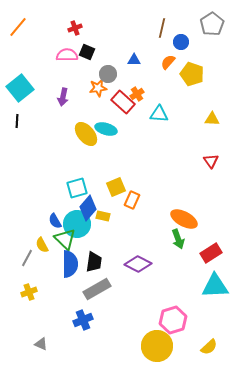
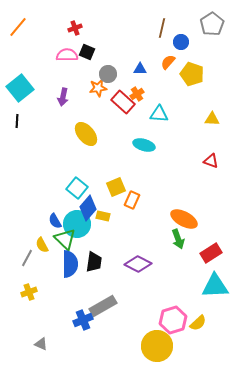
blue triangle at (134, 60): moved 6 px right, 9 px down
cyan ellipse at (106, 129): moved 38 px right, 16 px down
red triangle at (211, 161): rotated 35 degrees counterclockwise
cyan square at (77, 188): rotated 35 degrees counterclockwise
gray rectangle at (97, 289): moved 6 px right, 17 px down
yellow semicircle at (209, 347): moved 11 px left, 24 px up
